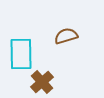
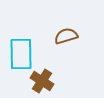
brown cross: moved 1 px up; rotated 15 degrees counterclockwise
